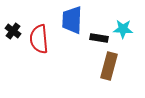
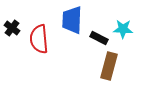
black cross: moved 1 px left, 3 px up
black rectangle: rotated 18 degrees clockwise
